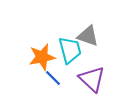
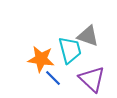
orange star: moved 1 px left, 2 px down; rotated 20 degrees clockwise
